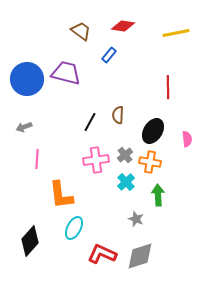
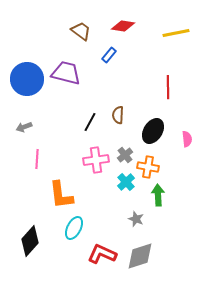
orange cross: moved 2 px left, 5 px down
